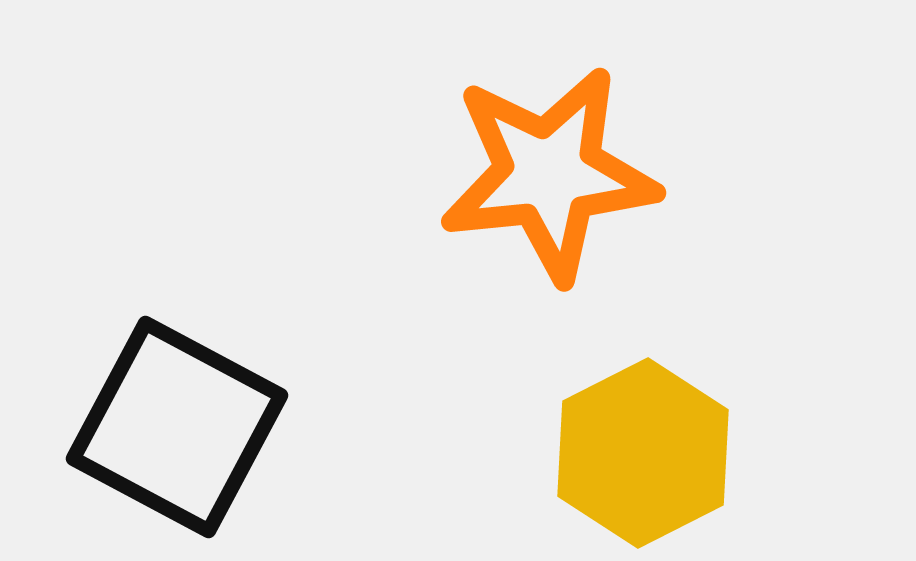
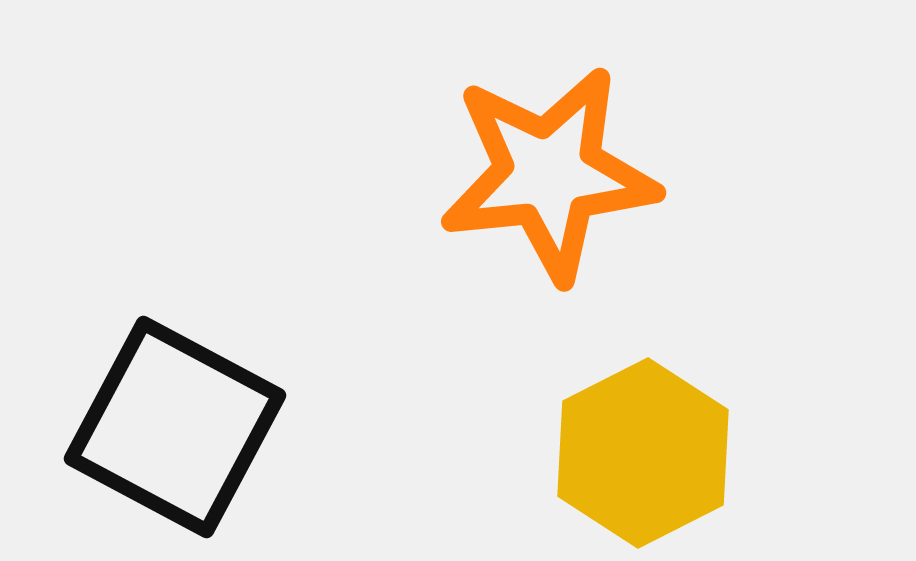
black square: moved 2 px left
